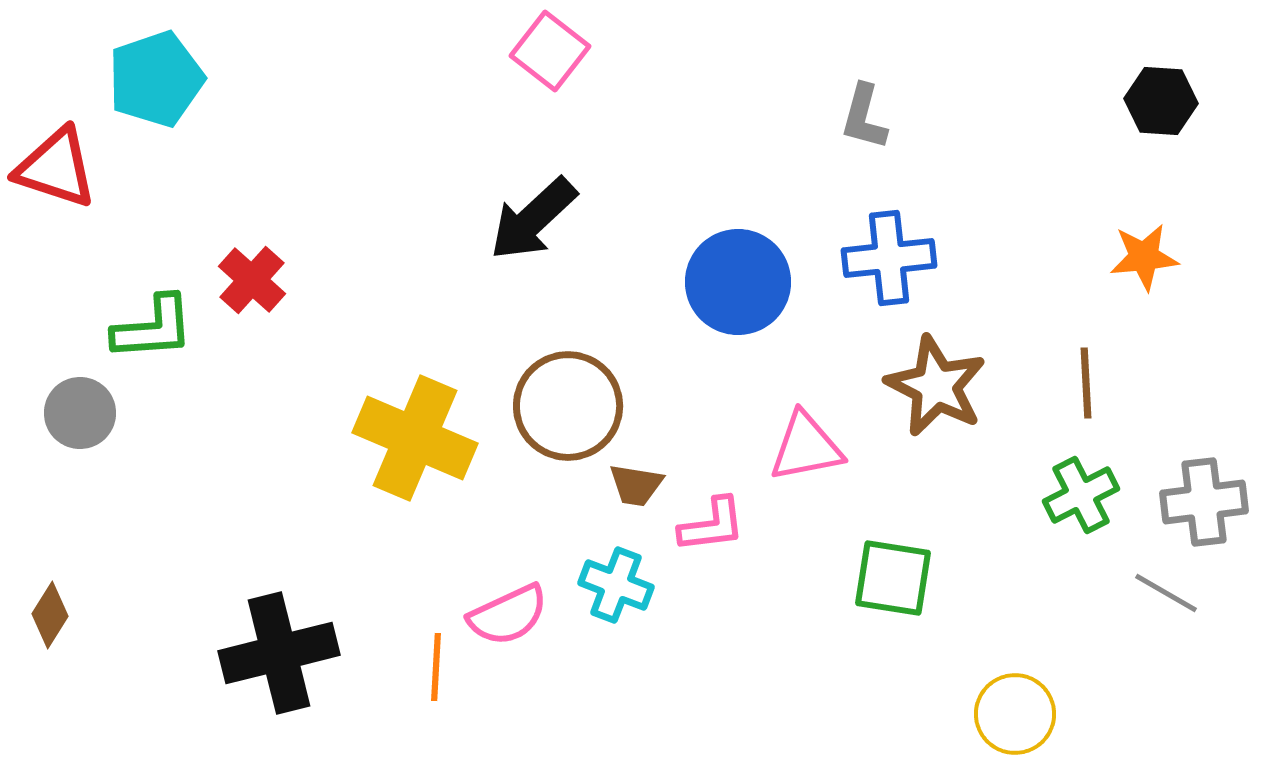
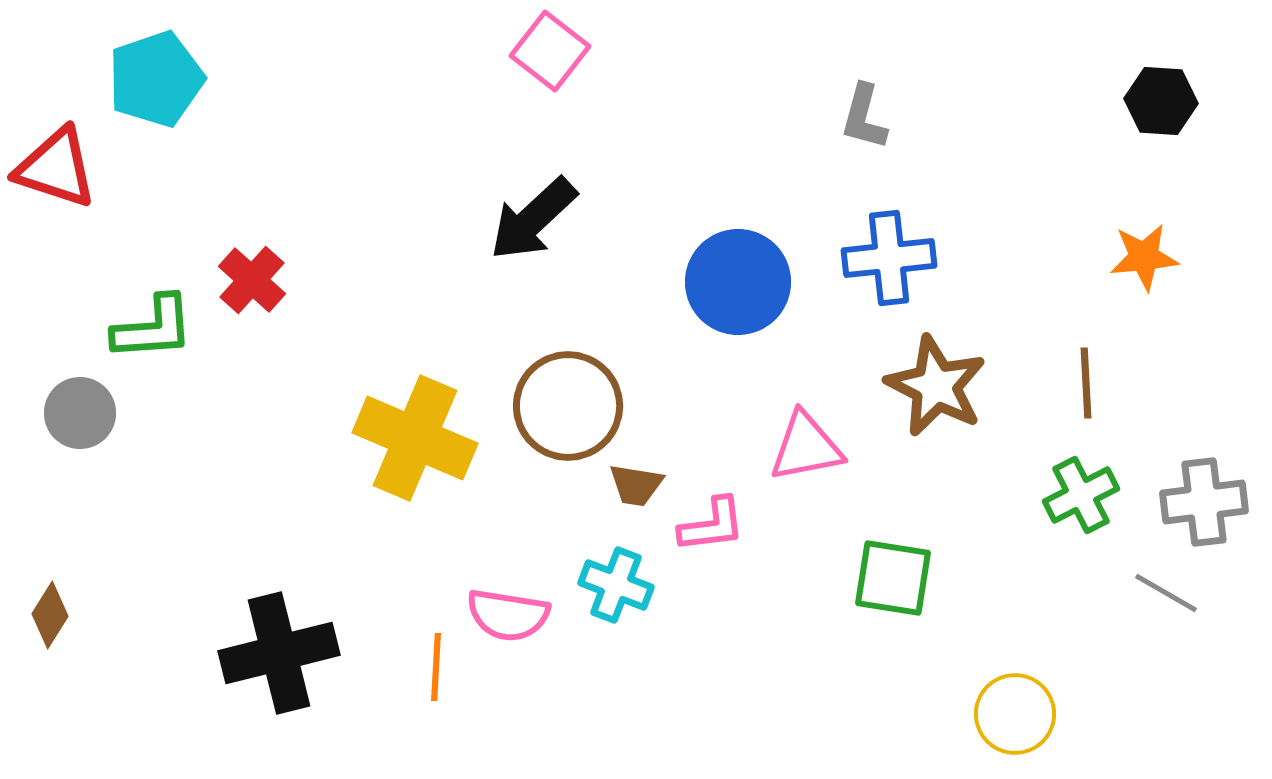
pink semicircle: rotated 34 degrees clockwise
